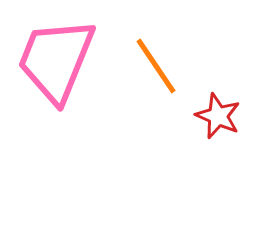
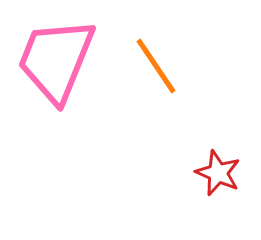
red star: moved 57 px down
